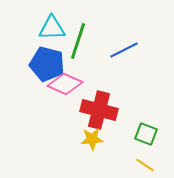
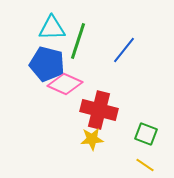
blue line: rotated 24 degrees counterclockwise
